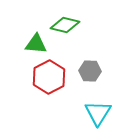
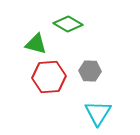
green diamond: moved 3 px right, 1 px up; rotated 16 degrees clockwise
green triangle: rotated 10 degrees clockwise
red hexagon: rotated 24 degrees clockwise
